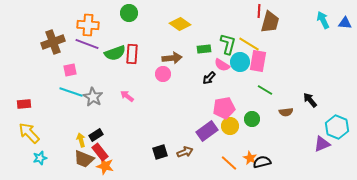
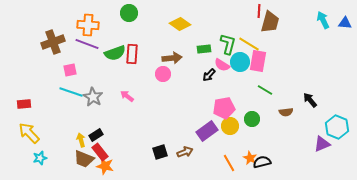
black arrow at (209, 78): moved 3 px up
orange line at (229, 163): rotated 18 degrees clockwise
